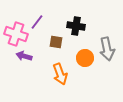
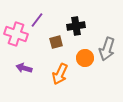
purple line: moved 2 px up
black cross: rotated 18 degrees counterclockwise
brown square: rotated 24 degrees counterclockwise
gray arrow: rotated 30 degrees clockwise
purple arrow: moved 12 px down
orange arrow: rotated 45 degrees clockwise
